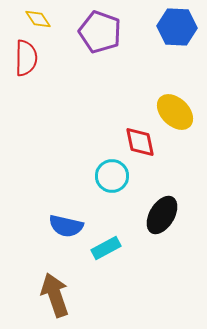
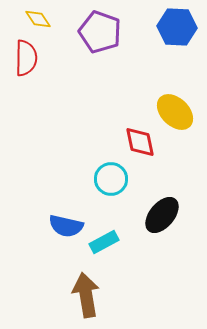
cyan circle: moved 1 px left, 3 px down
black ellipse: rotated 9 degrees clockwise
cyan rectangle: moved 2 px left, 6 px up
brown arrow: moved 31 px right; rotated 9 degrees clockwise
